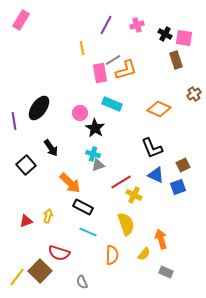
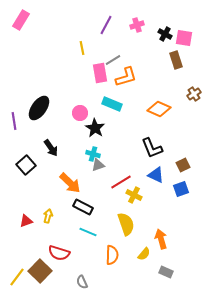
orange L-shape at (126, 70): moved 7 px down
blue square at (178, 187): moved 3 px right, 2 px down
